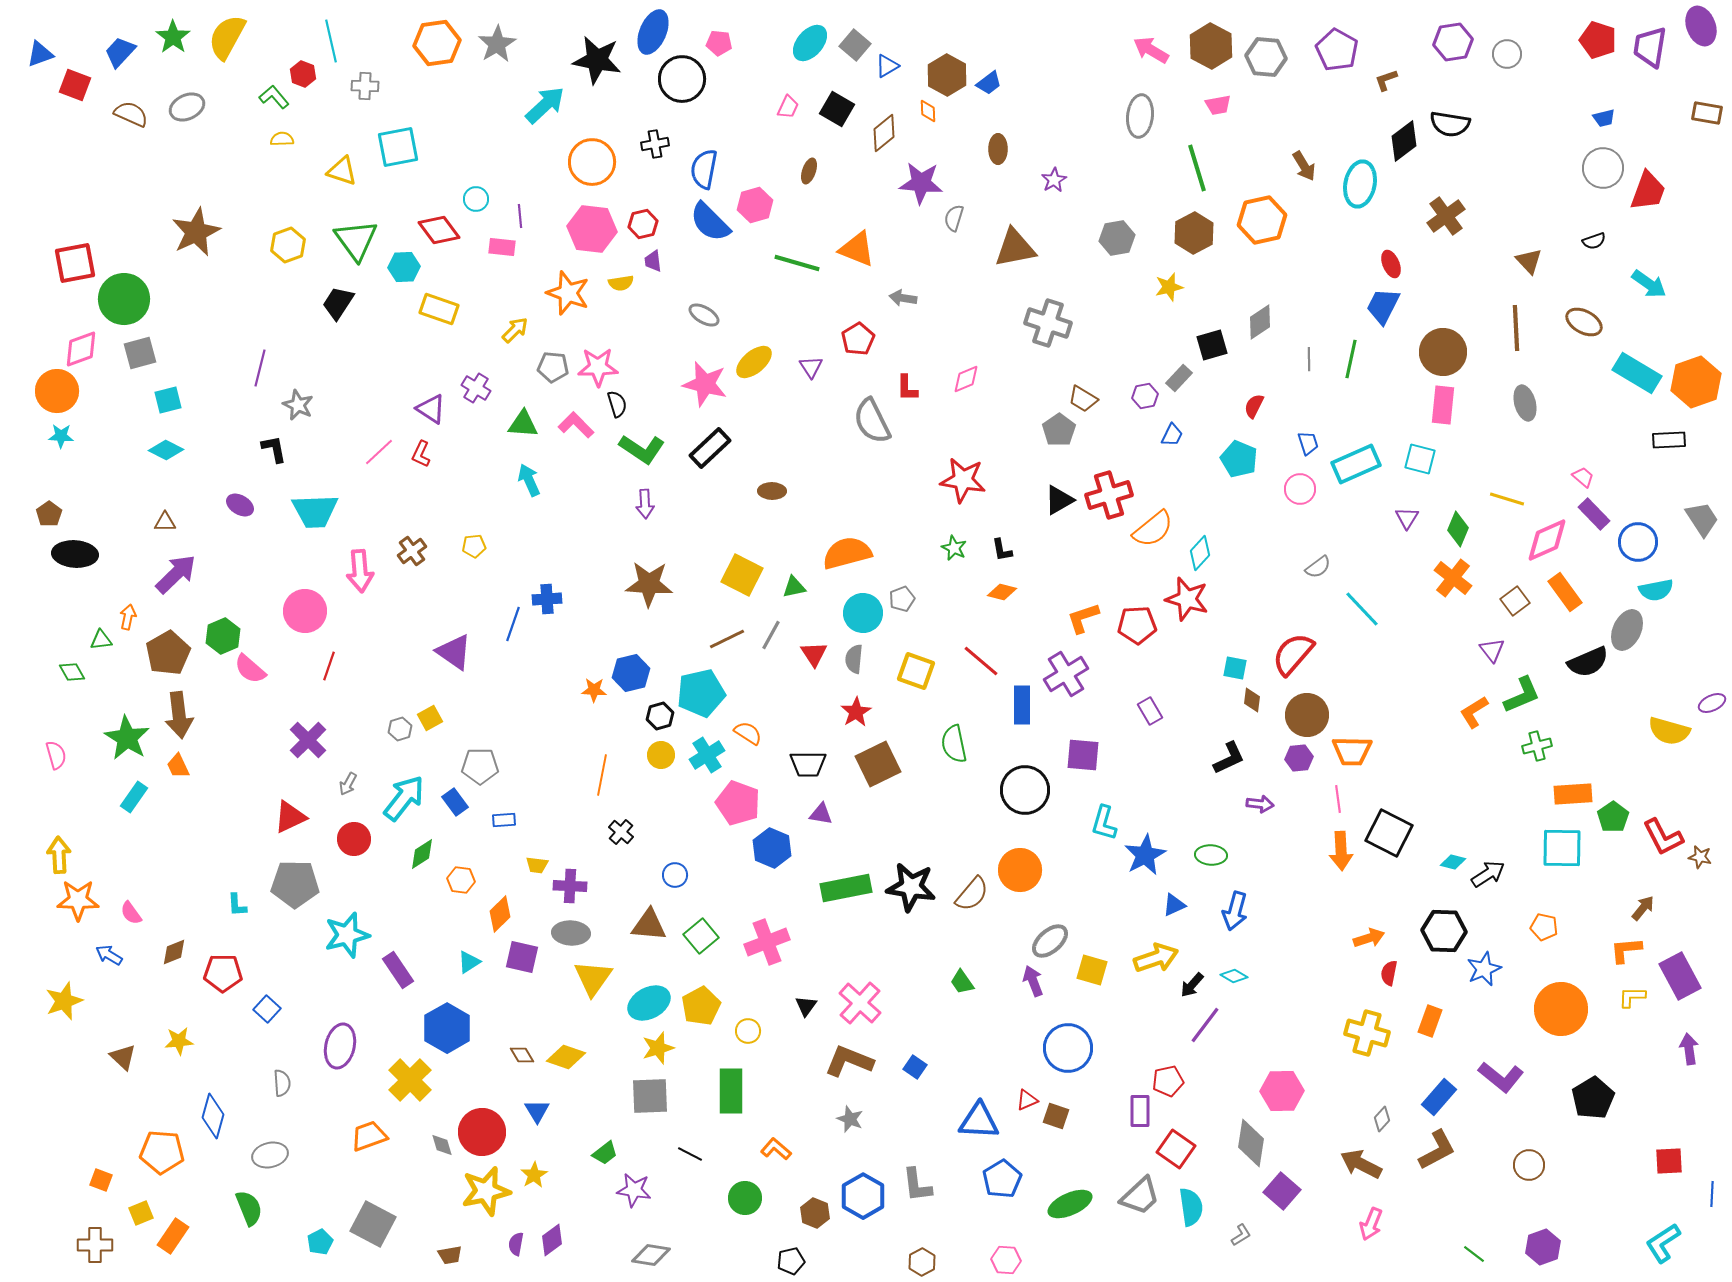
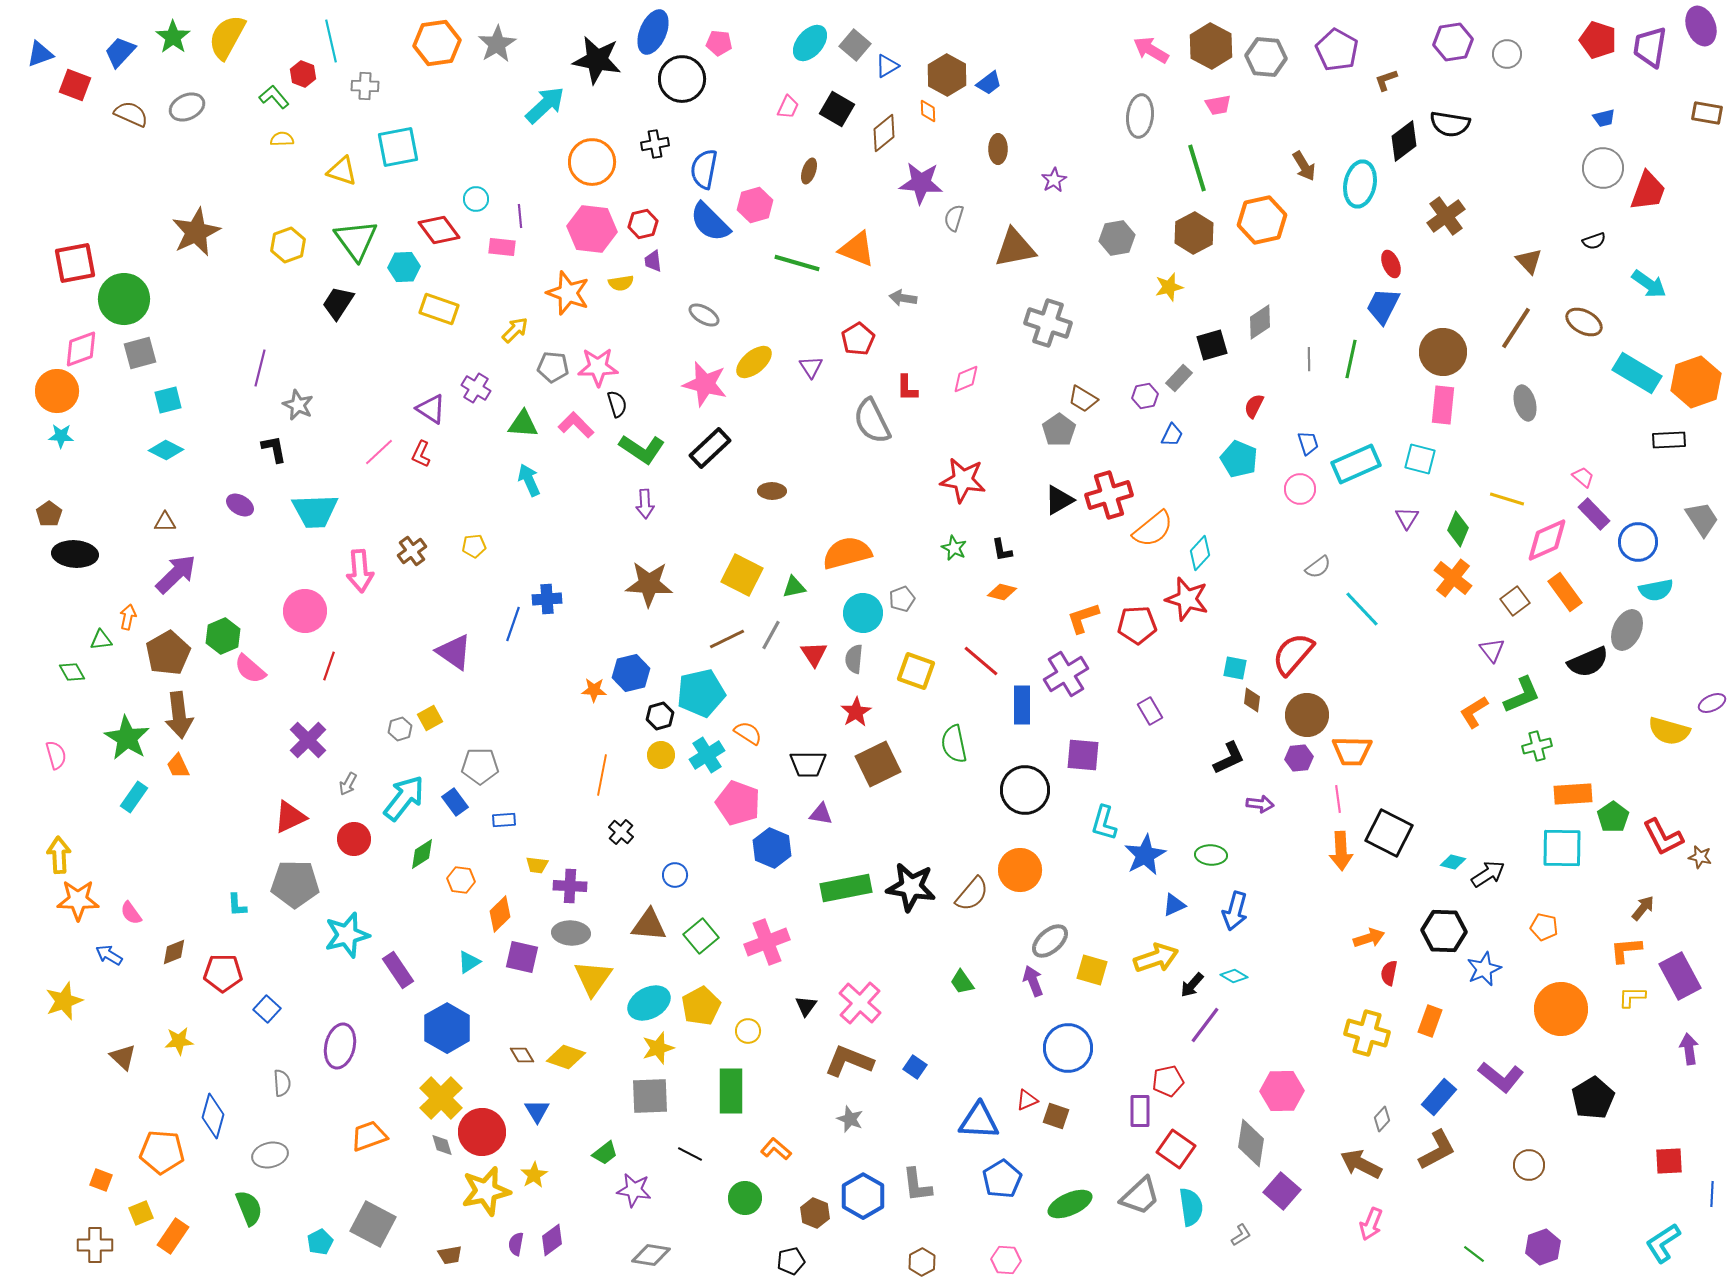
brown line at (1516, 328): rotated 36 degrees clockwise
yellow cross at (410, 1080): moved 31 px right, 18 px down
